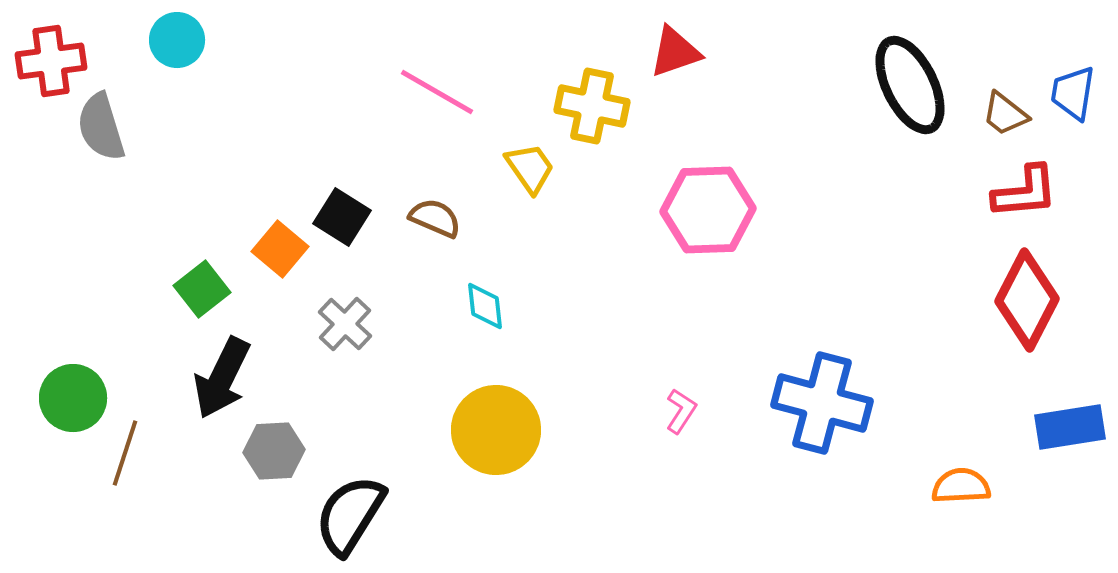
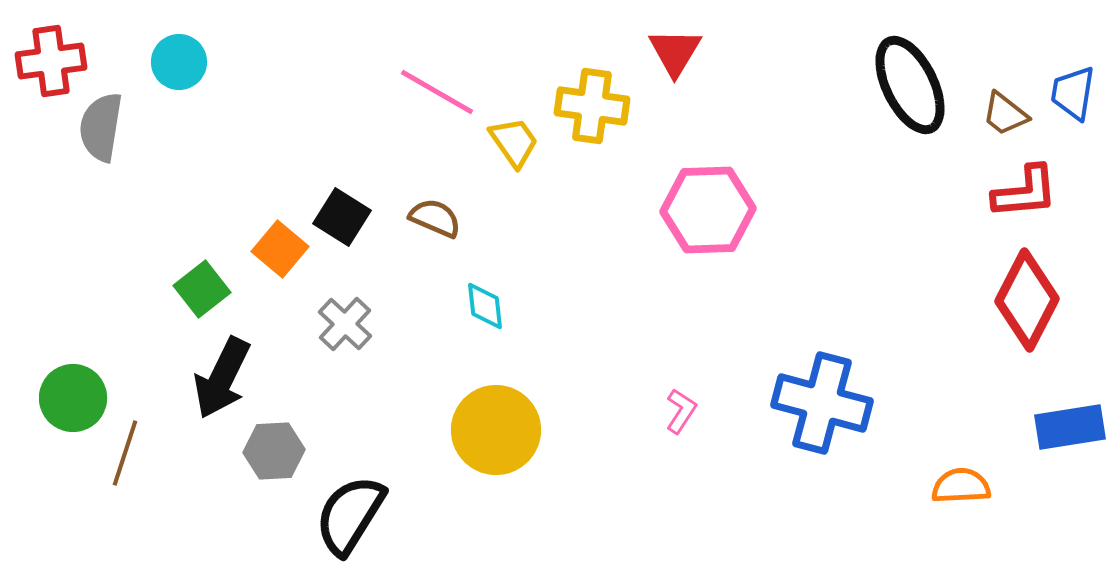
cyan circle: moved 2 px right, 22 px down
red triangle: rotated 40 degrees counterclockwise
yellow cross: rotated 4 degrees counterclockwise
gray semicircle: rotated 26 degrees clockwise
yellow trapezoid: moved 16 px left, 26 px up
